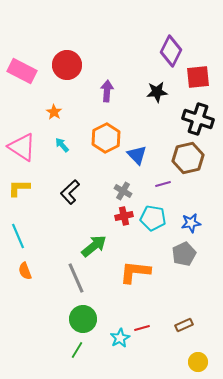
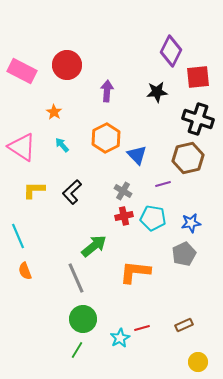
yellow L-shape: moved 15 px right, 2 px down
black L-shape: moved 2 px right
